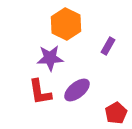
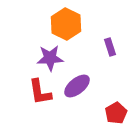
purple rectangle: moved 2 px right, 1 px down; rotated 48 degrees counterclockwise
purple ellipse: moved 4 px up
